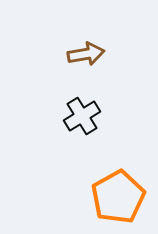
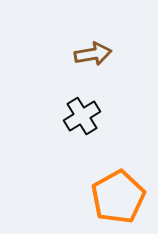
brown arrow: moved 7 px right
